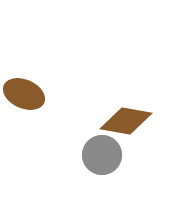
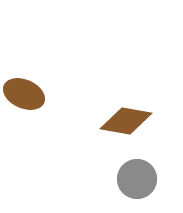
gray circle: moved 35 px right, 24 px down
